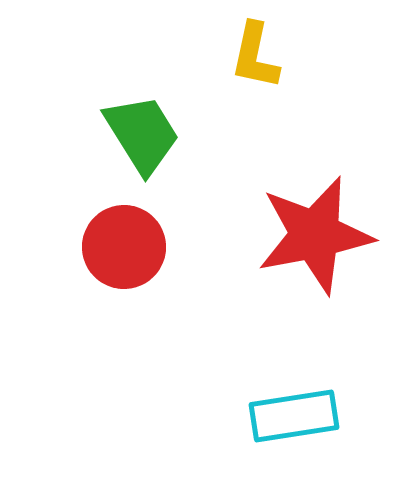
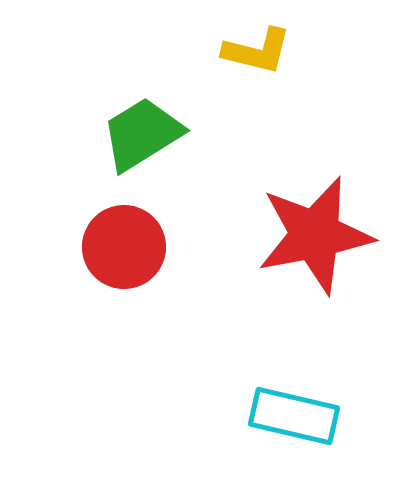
yellow L-shape: moved 2 px right, 5 px up; rotated 88 degrees counterclockwise
green trapezoid: rotated 90 degrees counterclockwise
cyan rectangle: rotated 22 degrees clockwise
